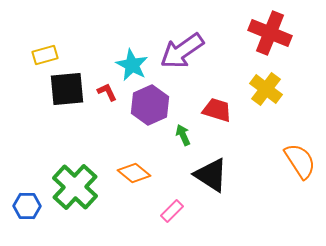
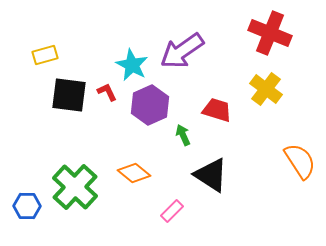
black square: moved 2 px right, 6 px down; rotated 12 degrees clockwise
